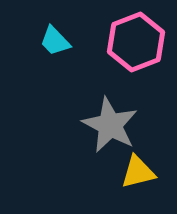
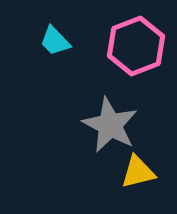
pink hexagon: moved 4 px down
